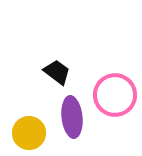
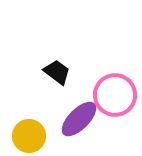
purple ellipse: moved 7 px right, 2 px down; rotated 51 degrees clockwise
yellow circle: moved 3 px down
